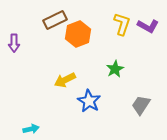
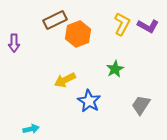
yellow L-shape: rotated 10 degrees clockwise
